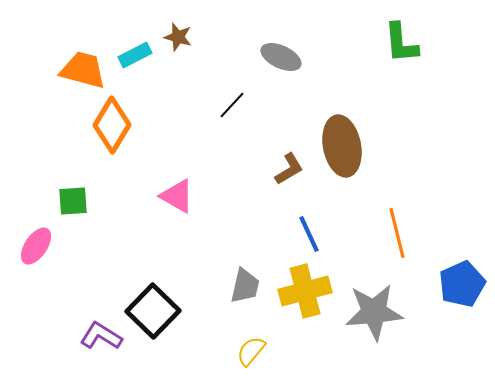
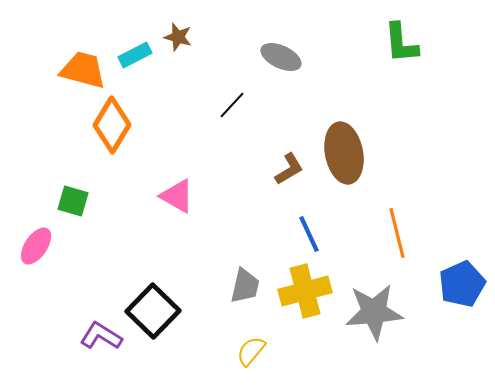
brown ellipse: moved 2 px right, 7 px down
green square: rotated 20 degrees clockwise
